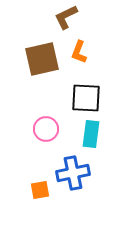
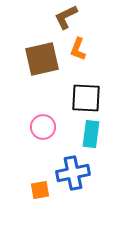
orange L-shape: moved 1 px left, 3 px up
pink circle: moved 3 px left, 2 px up
